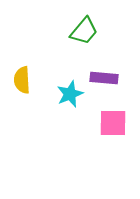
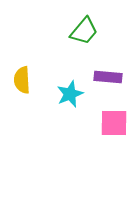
purple rectangle: moved 4 px right, 1 px up
pink square: moved 1 px right
